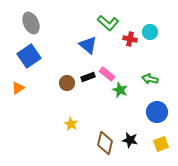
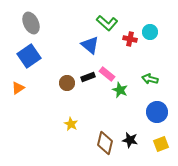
green L-shape: moved 1 px left
blue triangle: moved 2 px right
